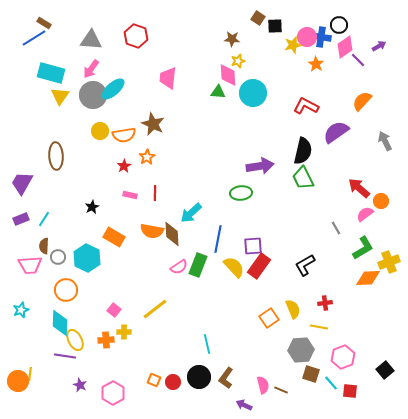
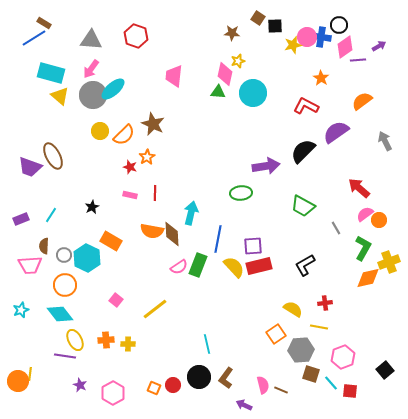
brown star at (232, 39): moved 6 px up
purple line at (358, 60): rotated 49 degrees counterclockwise
orange star at (316, 64): moved 5 px right, 14 px down
pink diamond at (228, 75): moved 3 px left, 1 px up; rotated 15 degrees clockwise
pink trapezoid at (168, 78): moved 6 px right, 2 px up
yellow triangle at (60, 96): rotated 24 degrees counterclockwise
orange semicircle at (362, 101): rotated 10 degrees clockwise
orange semicircle at (124, 135): rotated 35 degrees counterclockwise
black semicircle at (303, 151): rotated 148 degrees counterclockwise
brown ellipse at (56, 156): moved 3 px left; rotated 24 degrees counterclockwise
red star at (124, 166): moved 6 px right, 1 px down; rotated 24 degrees counterclockwise
purple arrow at (260, 166): moved 6 px right
green trapezoid at (303, 178): moved 28 px down; rotated 35 degrees counterclockwise
purple trapezoid at (22, 183): moved 8 px right, 16 px up; rotated 100 degrees counterclockwise
orange circle at (381, 201): moved 2 px left, 19 px down
cyan arrow at (191, 213): rotated 145 degrees clockwise
cyan line at (44, 219): moved 7 px right, 4 px up
orange rectangle at (114, 237): moved 3 px left, 4 px down
green L-shape at (363, 248): rotated 30 degrees counterclockwise
gray circle at (58, 257): moved 6 px right, 2 px up
red rectangle at (259, 266): rotated 40 degrees clockwise
orange diamond at (368, 278): rotated 10 degrees counterclockwise
orange circle at (66, 290): moved 1 px left, 5 px up
yellow semicircle at (293, 309): rotated 36 degrees counterclockwise
pink square at (114, 310): moved 2 px right, 10 px up
orange square at (269, 318): moved 7 px right, 16 px down
cyan diamond at (60, 323): moved 9 px up; rotated 40 degrees counterclockwise
yellow cross at (124, 332): moved 4 px right, 12 px down
orange square at (154, 380): moved 8 px down
red circle at (173, 382): moved 3 px down
